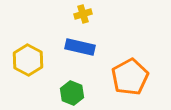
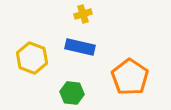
yellow hexagon: moved 4 px right, 2 px up; rotated 8 degrees counterclockwise
orange pentagon: rotated 9 degrees counterclockwise
green hexagon: rotated 15 degrees counterclockwise
